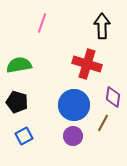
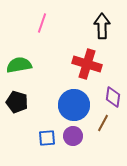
blue square: moved 23 px right, 2 px down; rotated 24 degrees clockwise
